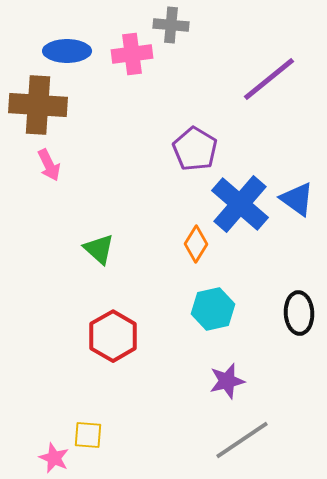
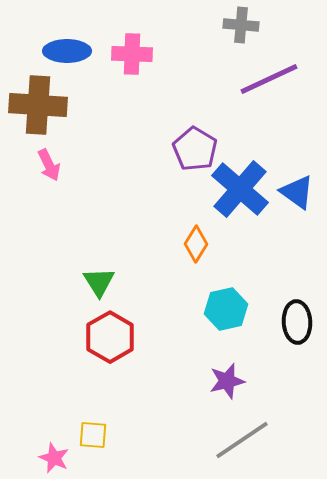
gray cross: moved 70 px right
pink cross: rotated 9 degrees clockwise
purple line: rotated 14 degrees clockwise
blue triangle: moved 7 px up
blue cross: moved 15 px up
green triangle: moved 33 px down; rotated 16 degrees clockwise
cyan hexagon: moved 13 px right
black ellipse: moved 2 px left, 9 px down
red hexagon: moved 3 px left, 1 px down
yellow square: moved 5 px right
